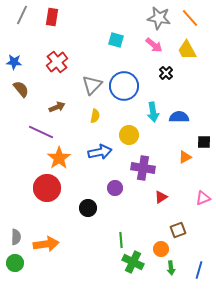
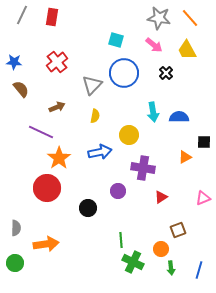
blue circle: moved 13 px up
purple circle: moved 3 px right, 3 px down
gray semicircle: moved 9 px up
